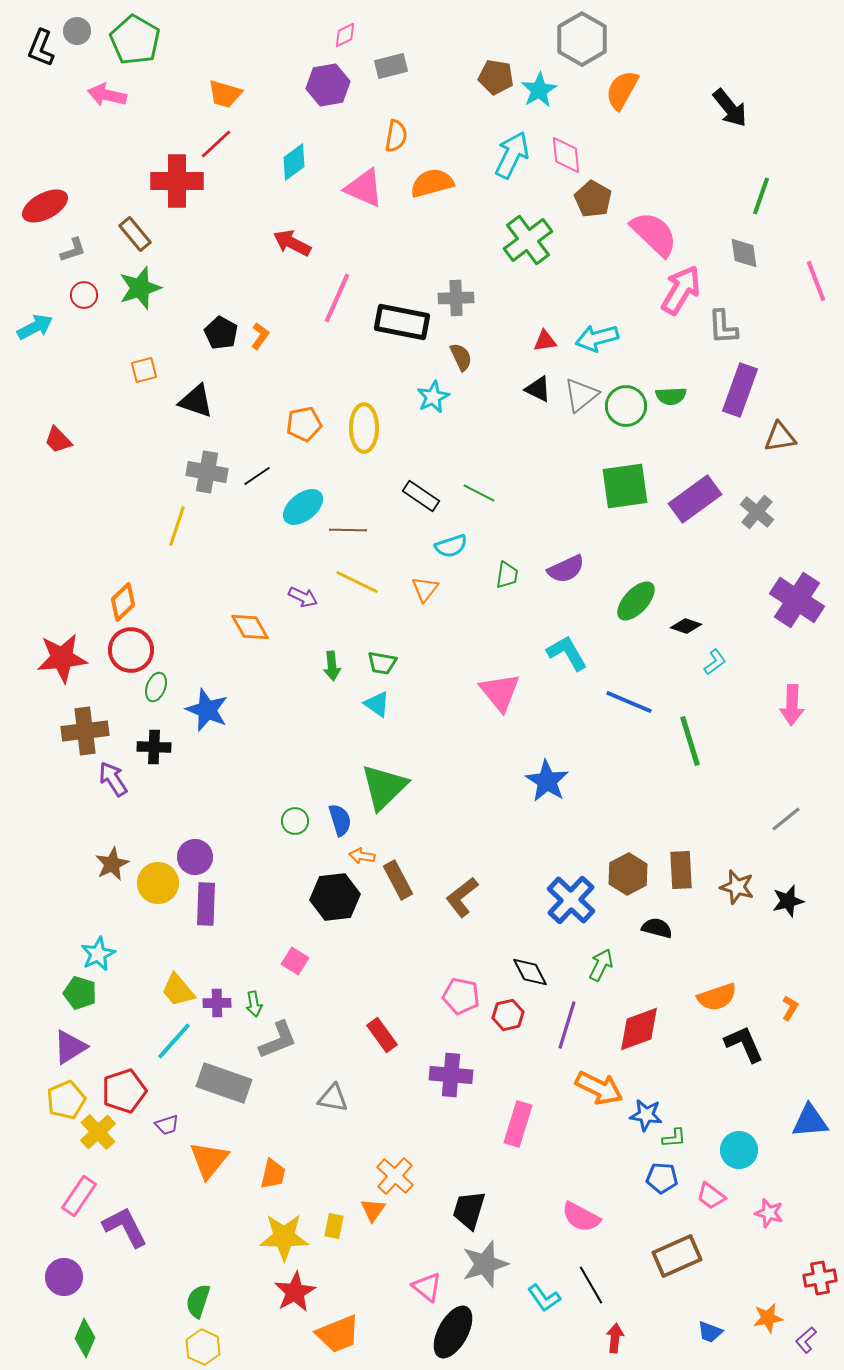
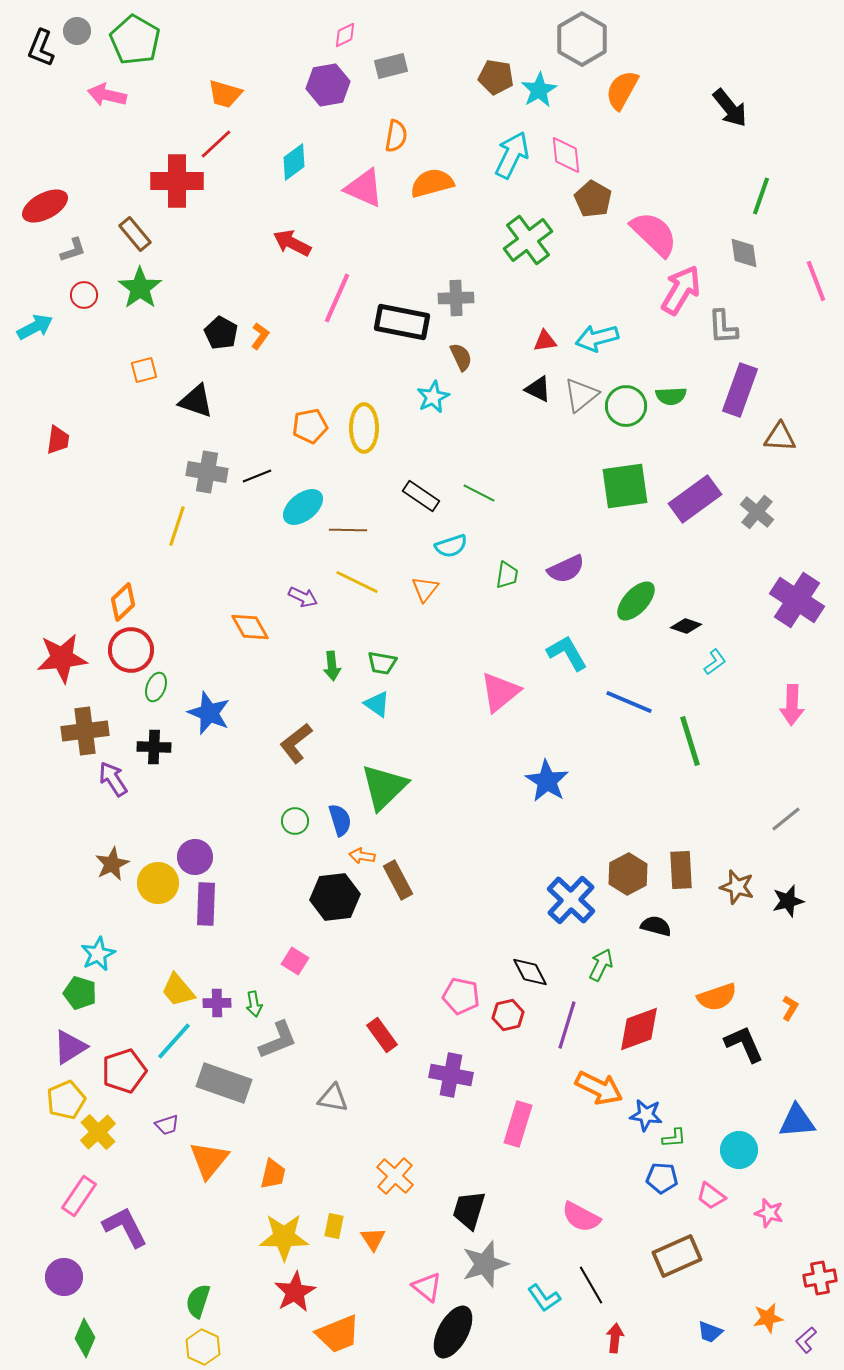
green star at (140, 288): rotated 18 degrees counterclockwise
orange pentagon at (304, 424): moved 6 px right, 2 px down
brown triangle at (780, 437): rotated 12 degrees clockwise
red trapezoid at (58, 440): rotated 128 degrees counterclockwise
black line at (257, 476): rotated 12 degrees clockwise
pink triangle at (500, 692): rotated 30 degrees clockwise
blue star at (207, 710): moved 2 px right, 3 px down
brown L-shape at (462, 897): moved 166 px left, 154 px up
black semicircle at (657, 928): moved 1 px left, 2 px up
purple cross at (451, 1075): rotated 6 degrees clockwise
red pentagon at (124, 1091): moved 20 px up
blue triangle at (810, 1121): moved 13 px left
orange triangle at (373, 1210): moved 29 px down; rotated 8 degrees counterclockwise
